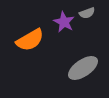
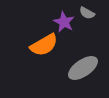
gray semicircle: rotated 49 degrees clockwise
orange semicircle: moved 14 px right, 5 px down
